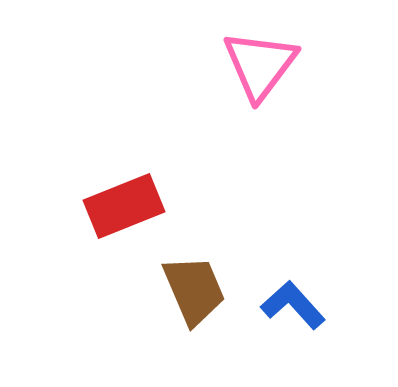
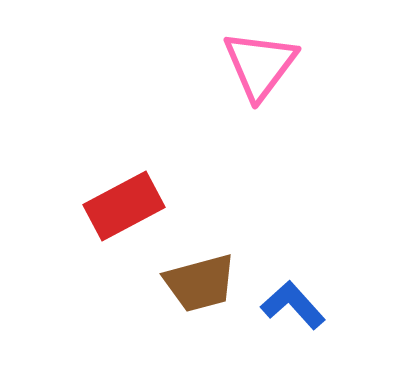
red rectangle: rotated 6 degrees counterclockwise
brown trapezoid: moved 6 px right, 7 px up; rotated 98 degrees clockwise
